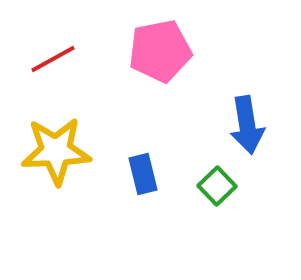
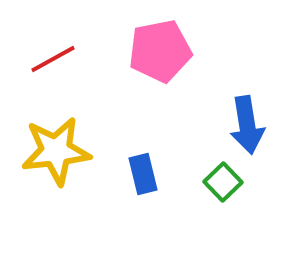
yellow star: rotated 4 degrees counterclockwise
green square: moved 6 px right, 4 px up
